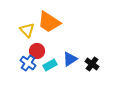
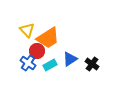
orange trapezoid: moved 1 px left, 16 px down; rotated 65 degrees counterclockwise
